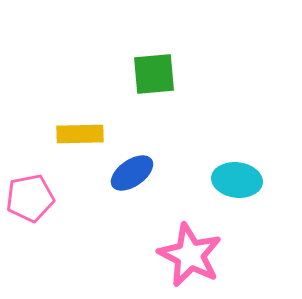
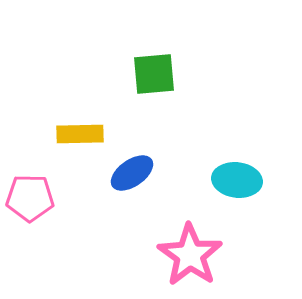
pink pentagon: rotated 12 degrees clockwise
pink star: rotated 8 degrees clockwise
